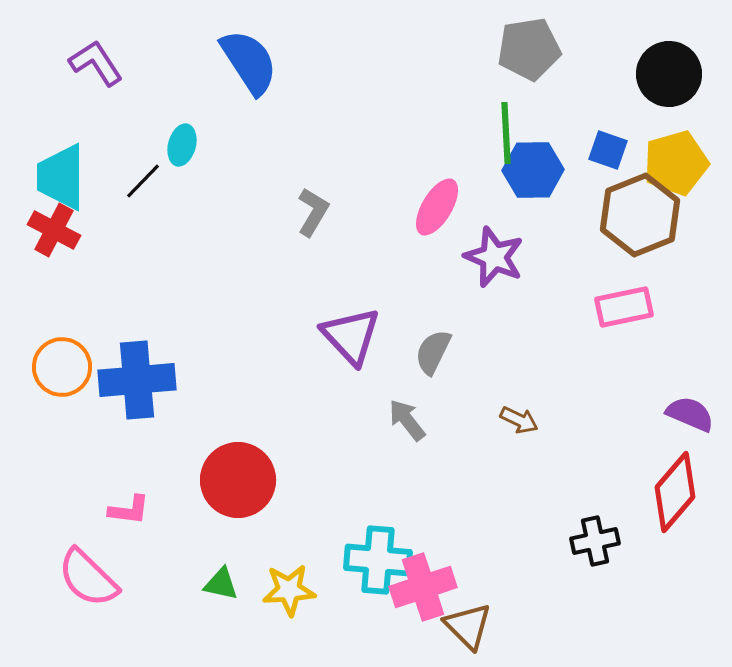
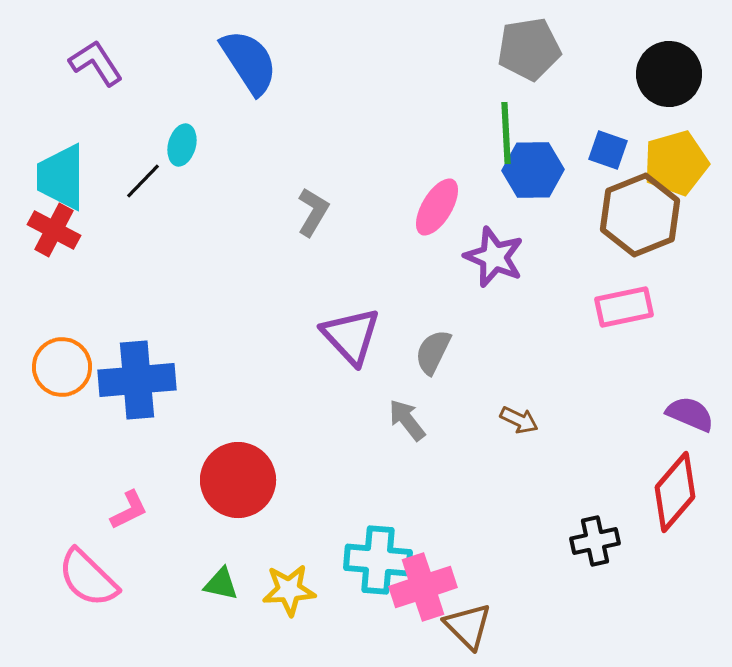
pink L-shape: rotated 33 degrees counterclockwise
